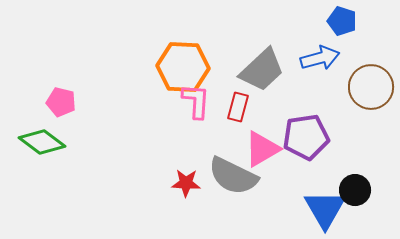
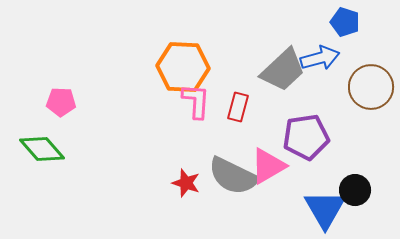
blue pentagon: moved 3 px right, 1 px down
gray trapezoid: moved 21 px right
pink pentagon: rotated 12 degrees counterclockwise
green diamond: moved 7 px down; rotated 12 degrees clockwise
pink triangle: moved 6 px right, 17 px down
red star: rotated 16 degrees clockwise
